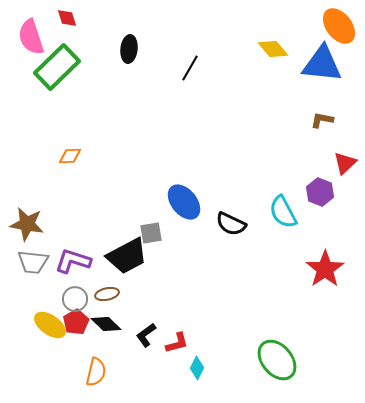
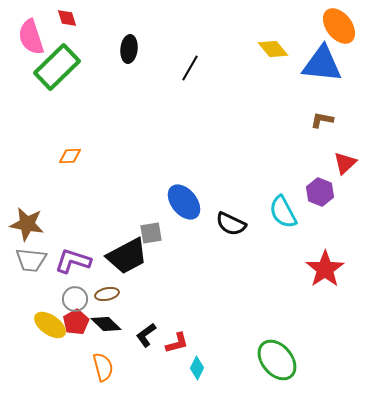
gray trapezoid: moved 2 px left, 2 px up
orange semicircle: moved 7 px right, 5 px up; rotated 28 degrees counterclockwise
